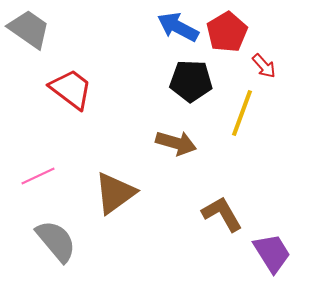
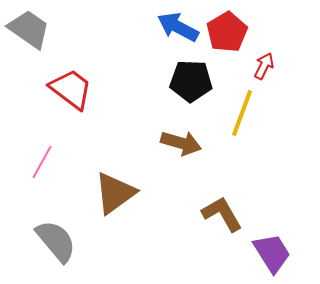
red arrow: rotated 112 degrees counterclockwise
brown arrow: moved 5 px right
pink line: moved 4 px right, 14 px up; rotated 36 degrees counterclockwise
